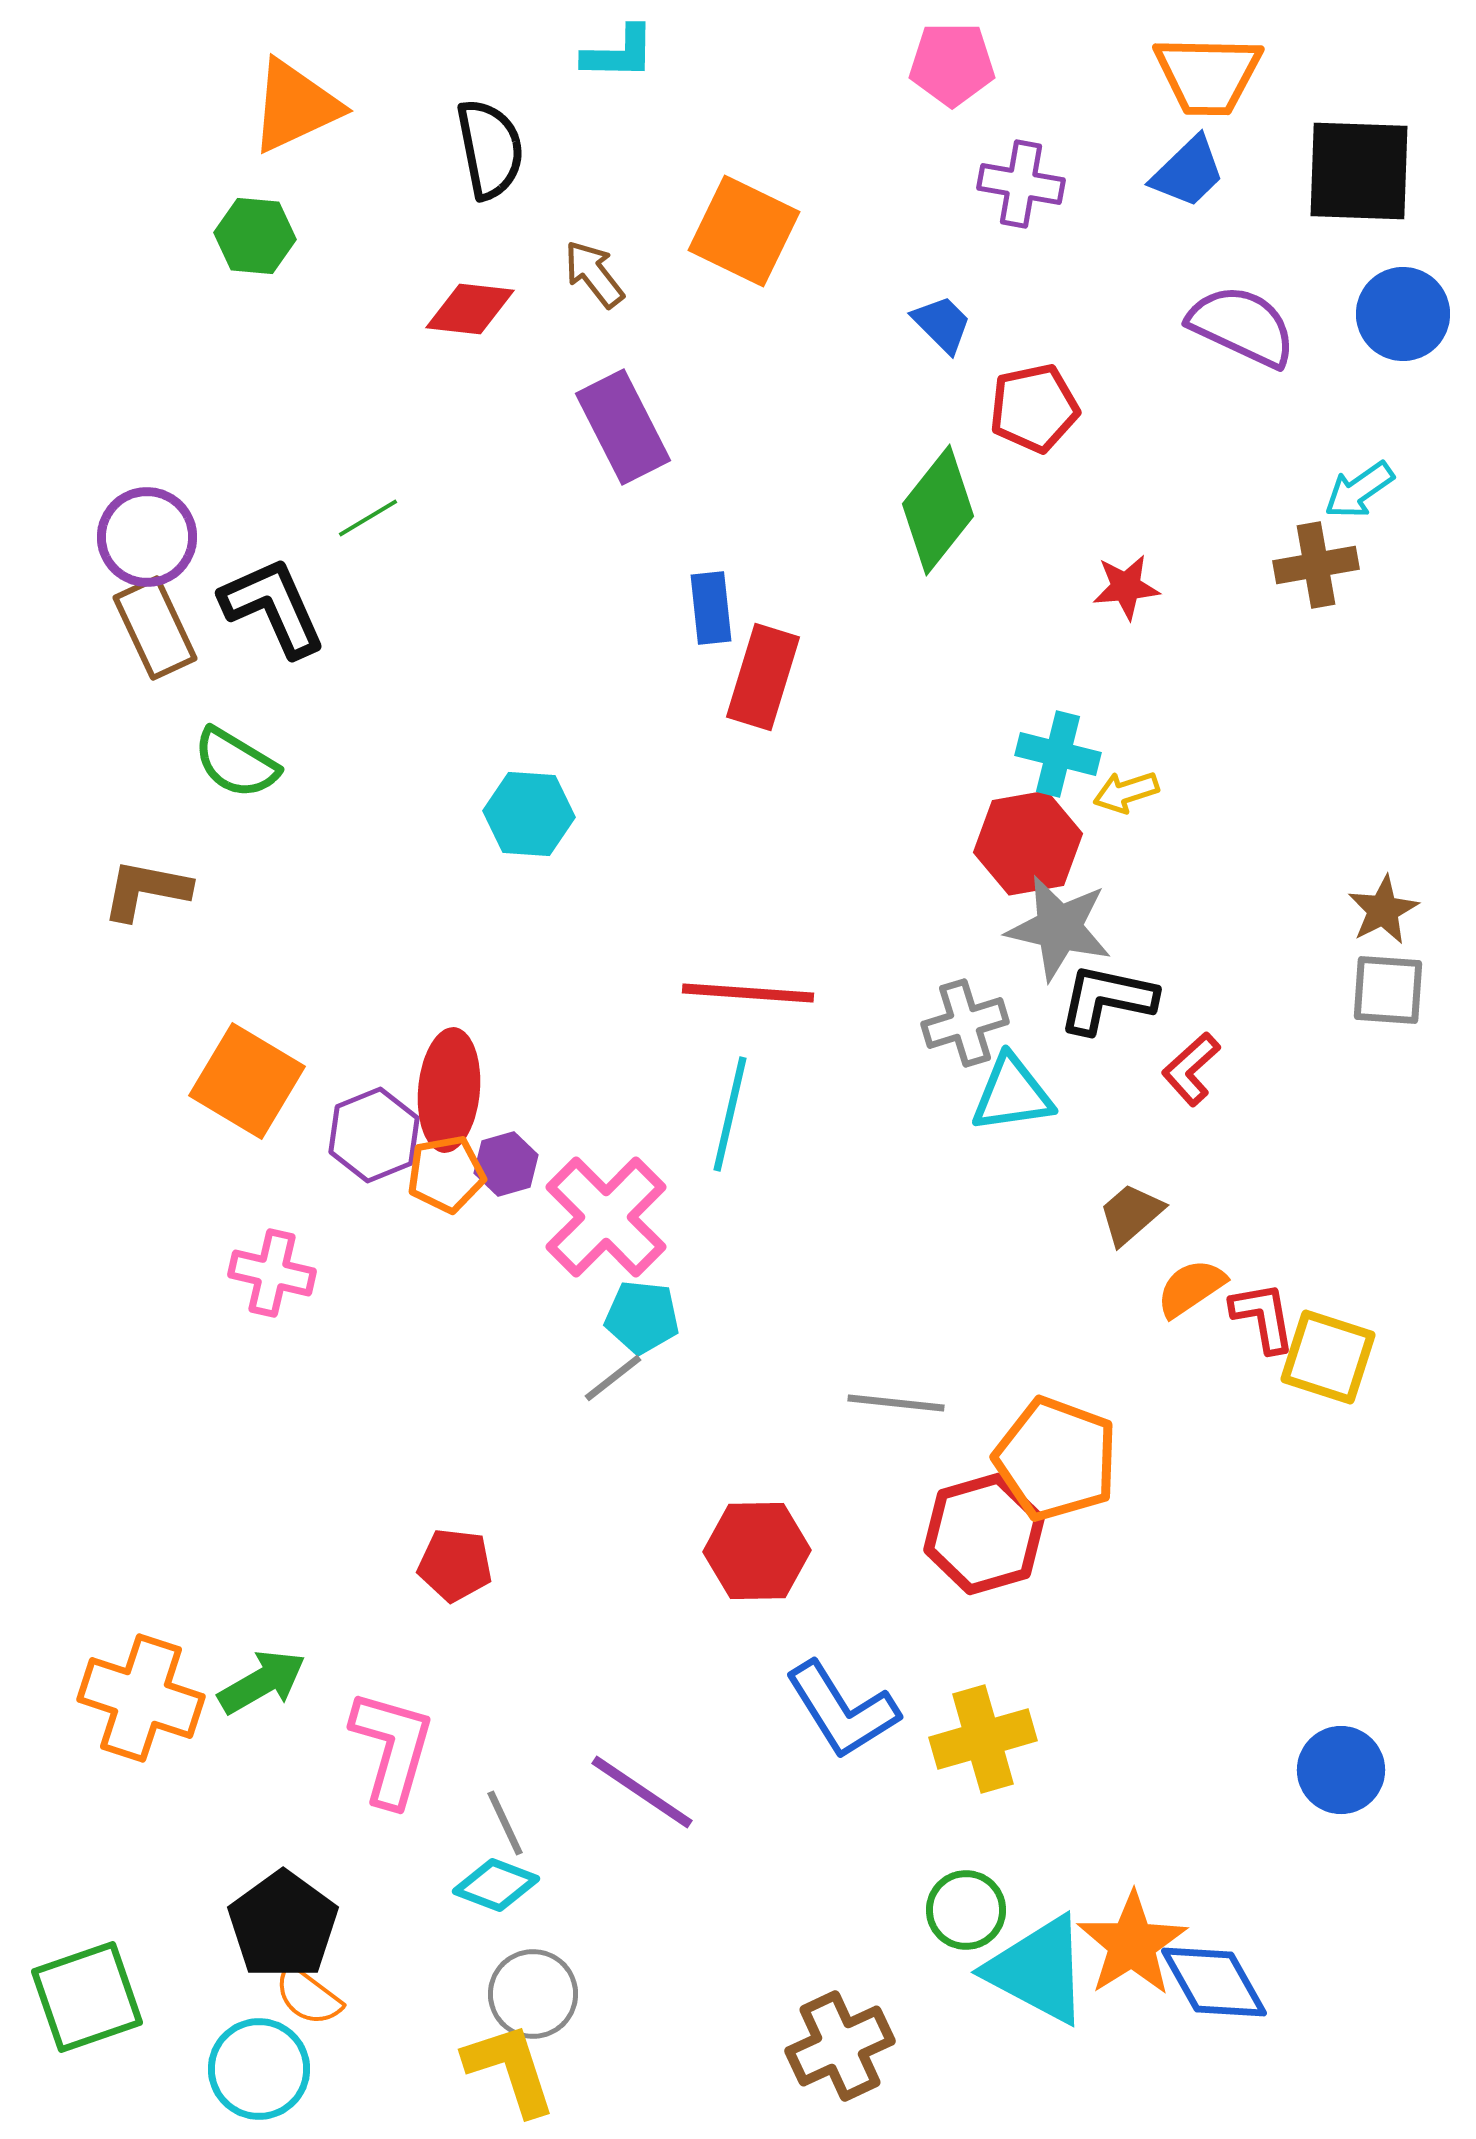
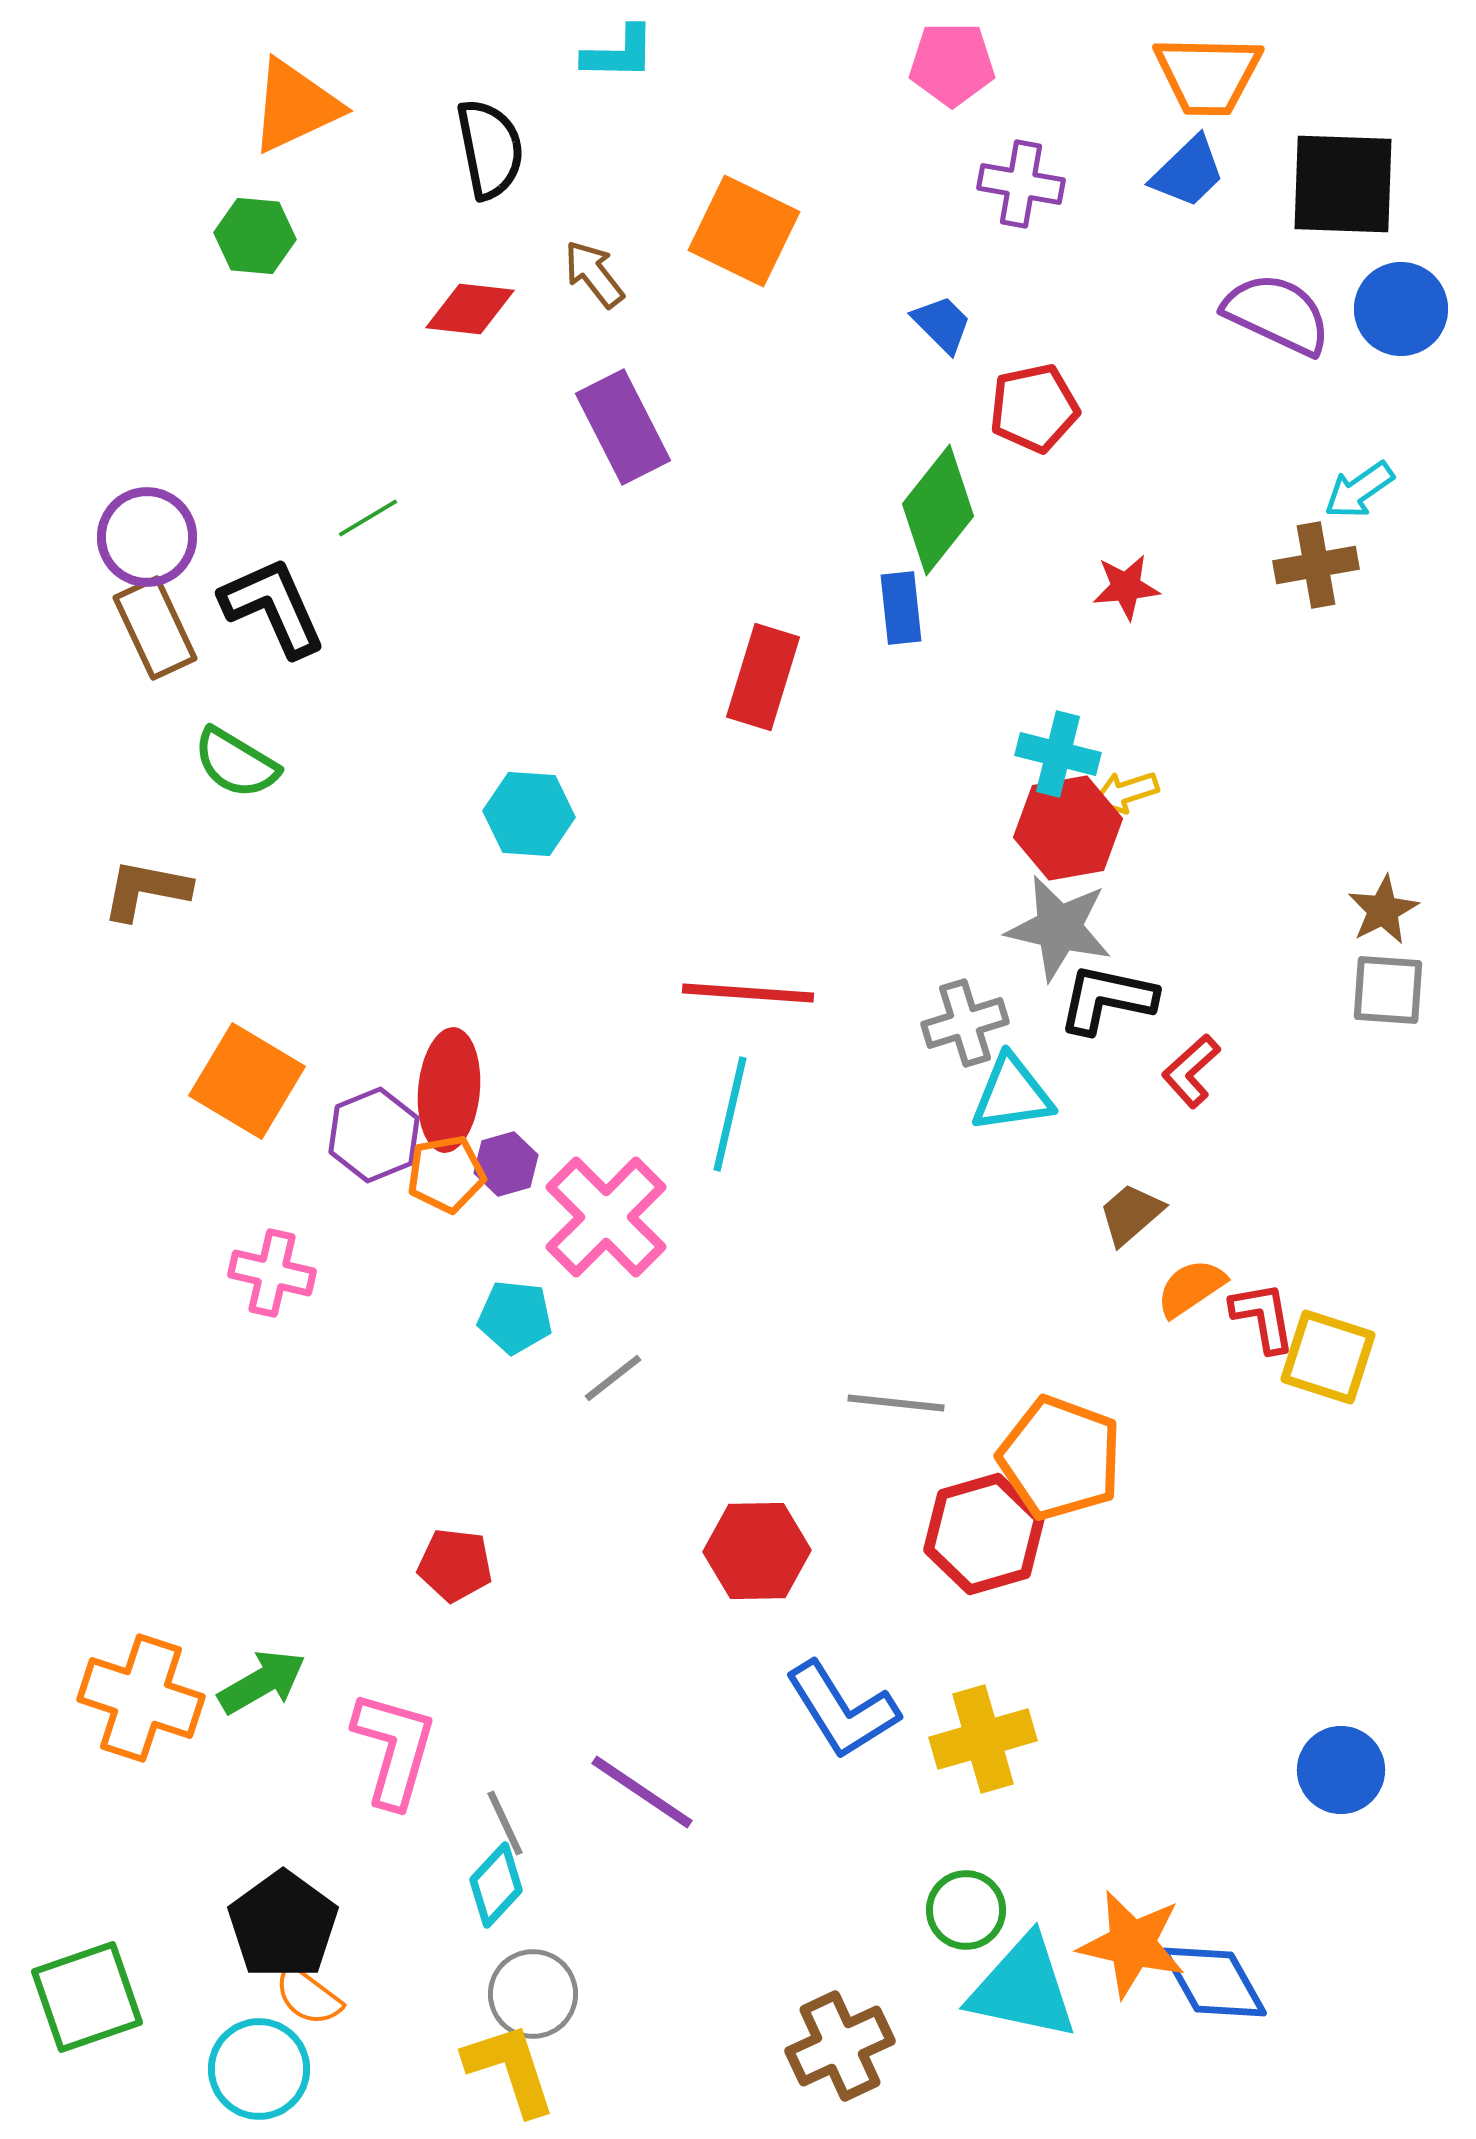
black square at (1359, 171): moved 16 px left, 13 px down
blue circle at (1403, 314): moved 2 px left, 5 px up
purple semicircle at (1242, 326): moved 35 px right, 12 px up
blue rectangle at (711, 608): moved 190 px right
red hexagon at (1028, 843): moved 40 px right, 15 px up
red L-shape at (1191, 1069): moved 2 px down
cyan pentagon at (642, 1317): moved 127 px left
orange pentagon at (1056, 1459): moved 4 px right, 1 px up
pink L-shape at (392, 1748): moved 2 px right, 1 px down
cyan diamond at (496, 1885): rotated 68 degrees counterclockwise
orange star at (1132, 1944): rotated 27 degrees counterclockwise
cyan triangle at (1038, 1970): moved 15 px left, 18 px down; rotated 16 degrees counterclockwise
